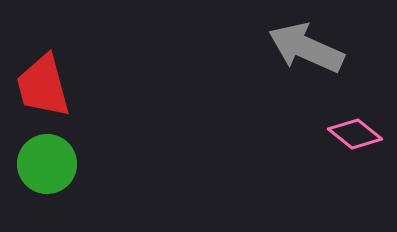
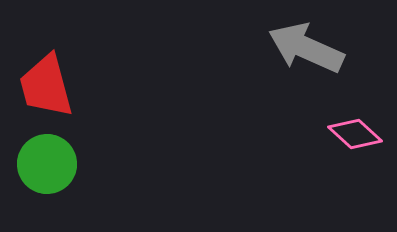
red trapezoid: moved 3 px right
pink diamond: rotated 4 degrees clockwise
